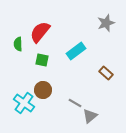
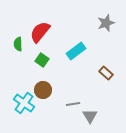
green square: rotated 24 degrees clockwise
gray line: moved 2 px left, 1 px down; rotated 40 degrees counterclockwise
gray triangle: rotated 21 degrees counterclockwise
